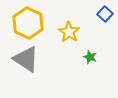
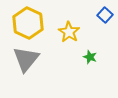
blue square: moved 1 px down
gray triangle: rotated 36 degrees clockwise
